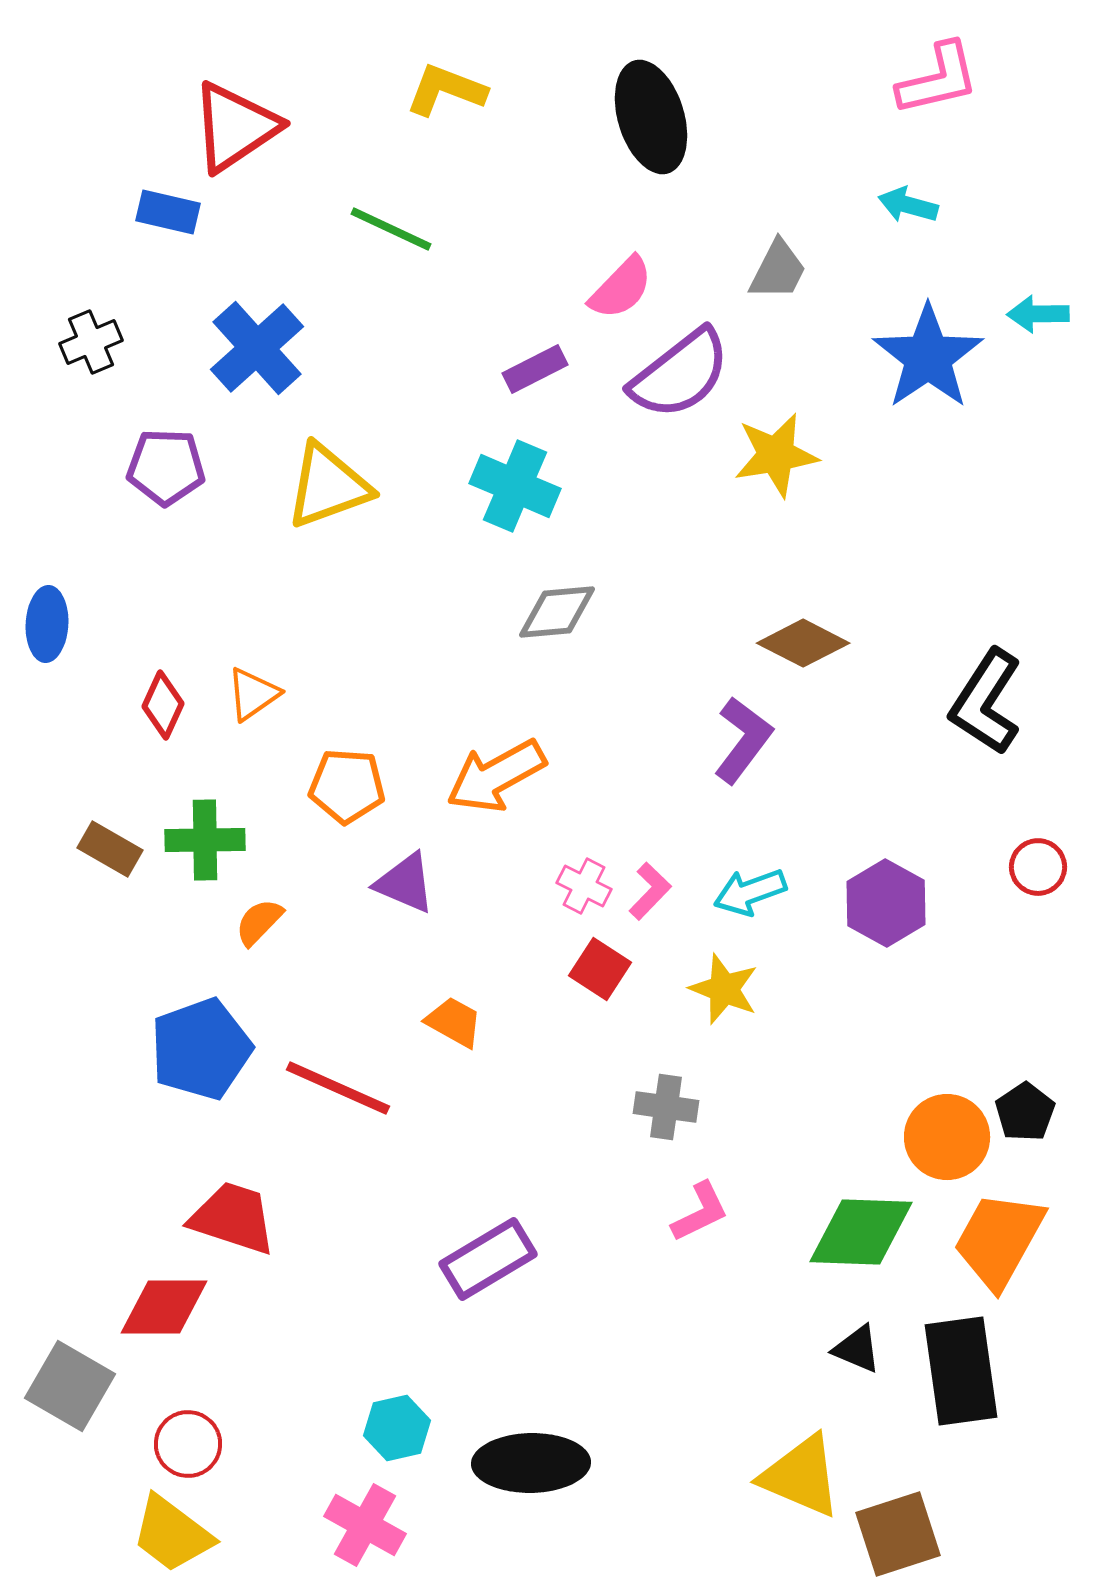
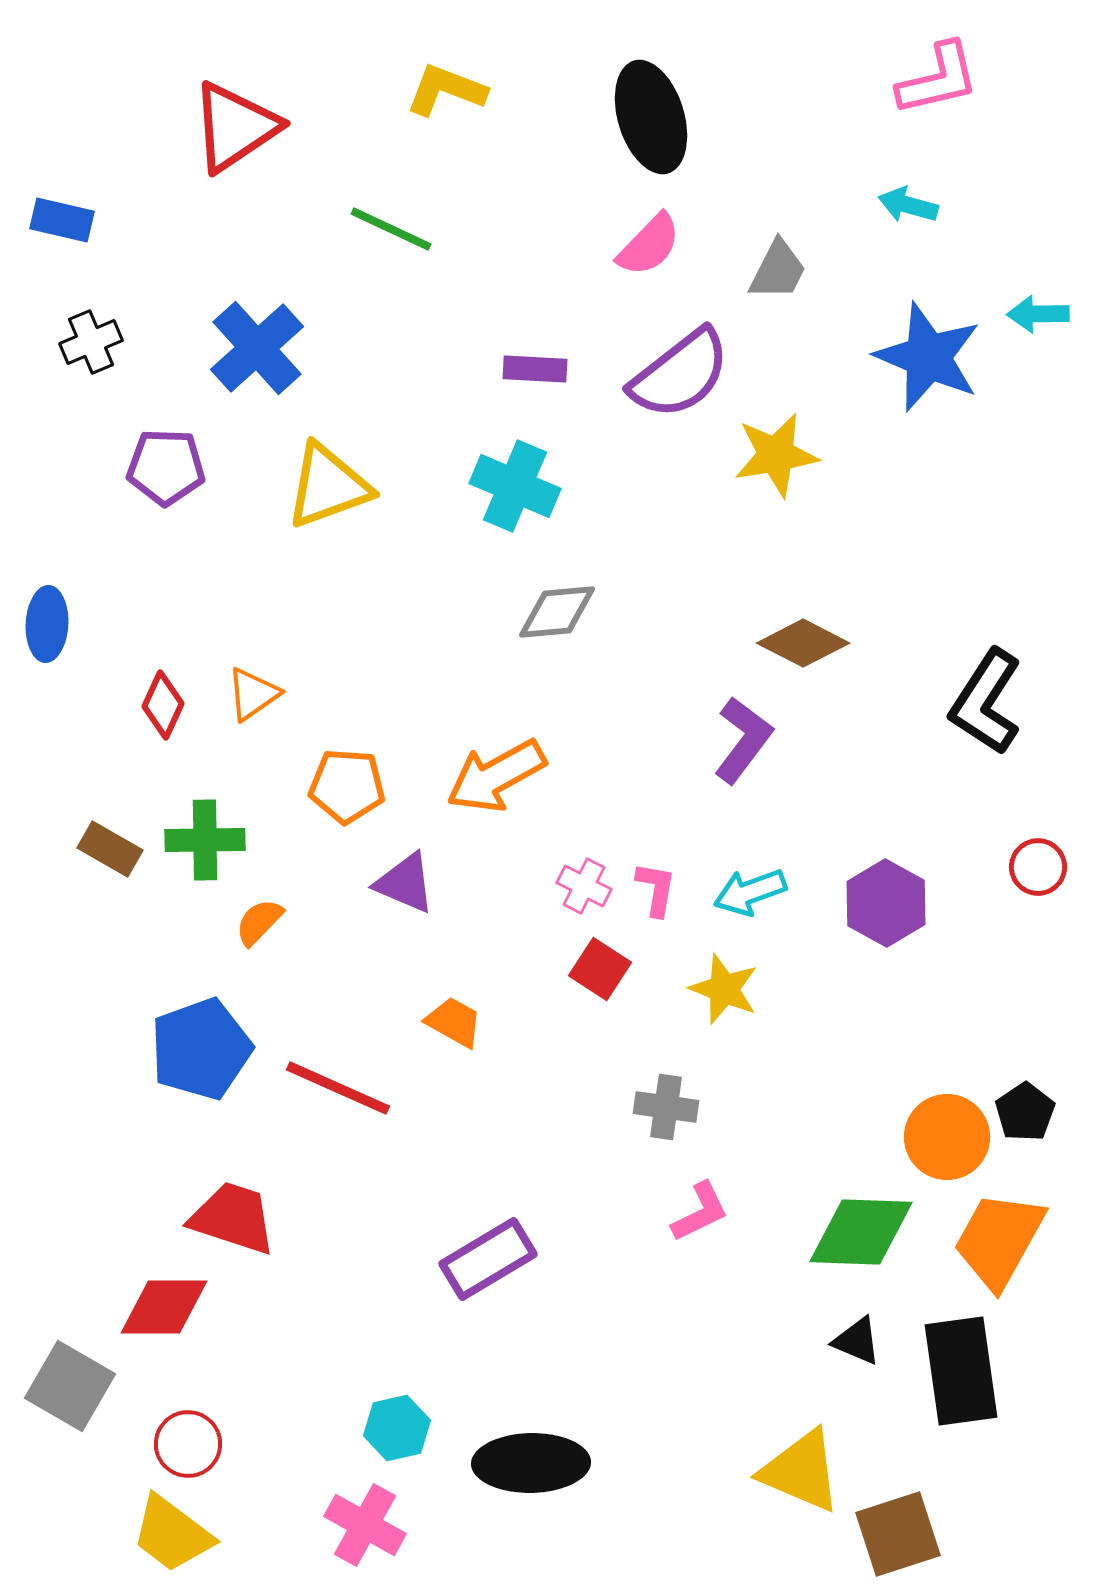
blue rectangle at (168, 212): moved 106 px left, 8 px down
pink semicircle at (621, 288): moved 28 px right, 43 px up
blue star at (928, 357): rotated 15 degrees counterclockwise
purple rectangle at (535, 369): rotated 30 degrees clockwise
pink L-shape at (650, 891): moved 6 px right, 2 px up; rotated 34 degrees counterclockwise
black triangle at (857, 1349): moved 8 px up
yellow triangle at (801, 1476): moved 5 px up
